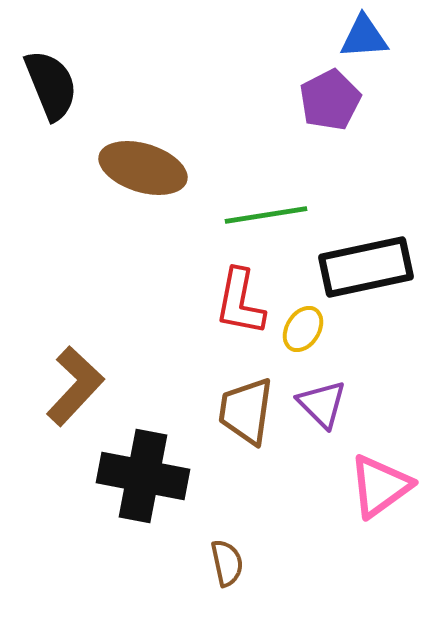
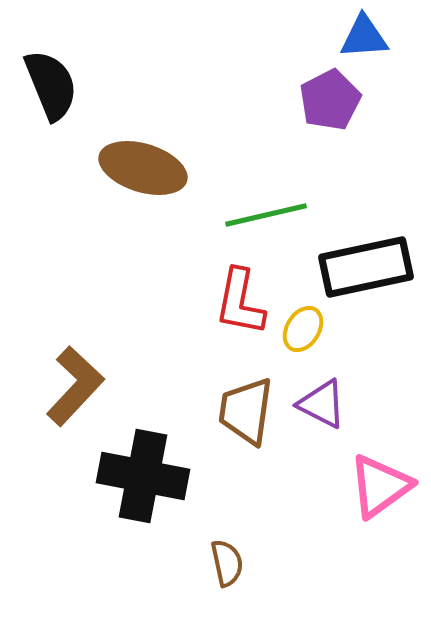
green line: rotated 4 degrees counterclockwise
purple triangle: rotated 18 degrees counterclockwise
